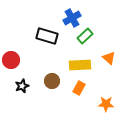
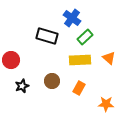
blue cross: rotated 24 degrees counterclockwise
green rectangle: moved 1 px down
yellow rectangle: moved 5 px up
